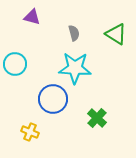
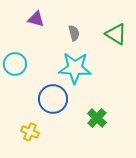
purple triangle: moved 4 px right, 2 px down
